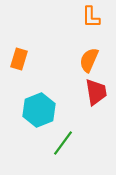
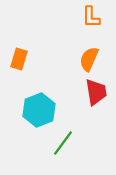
orange semicircle: moved 1 px up
